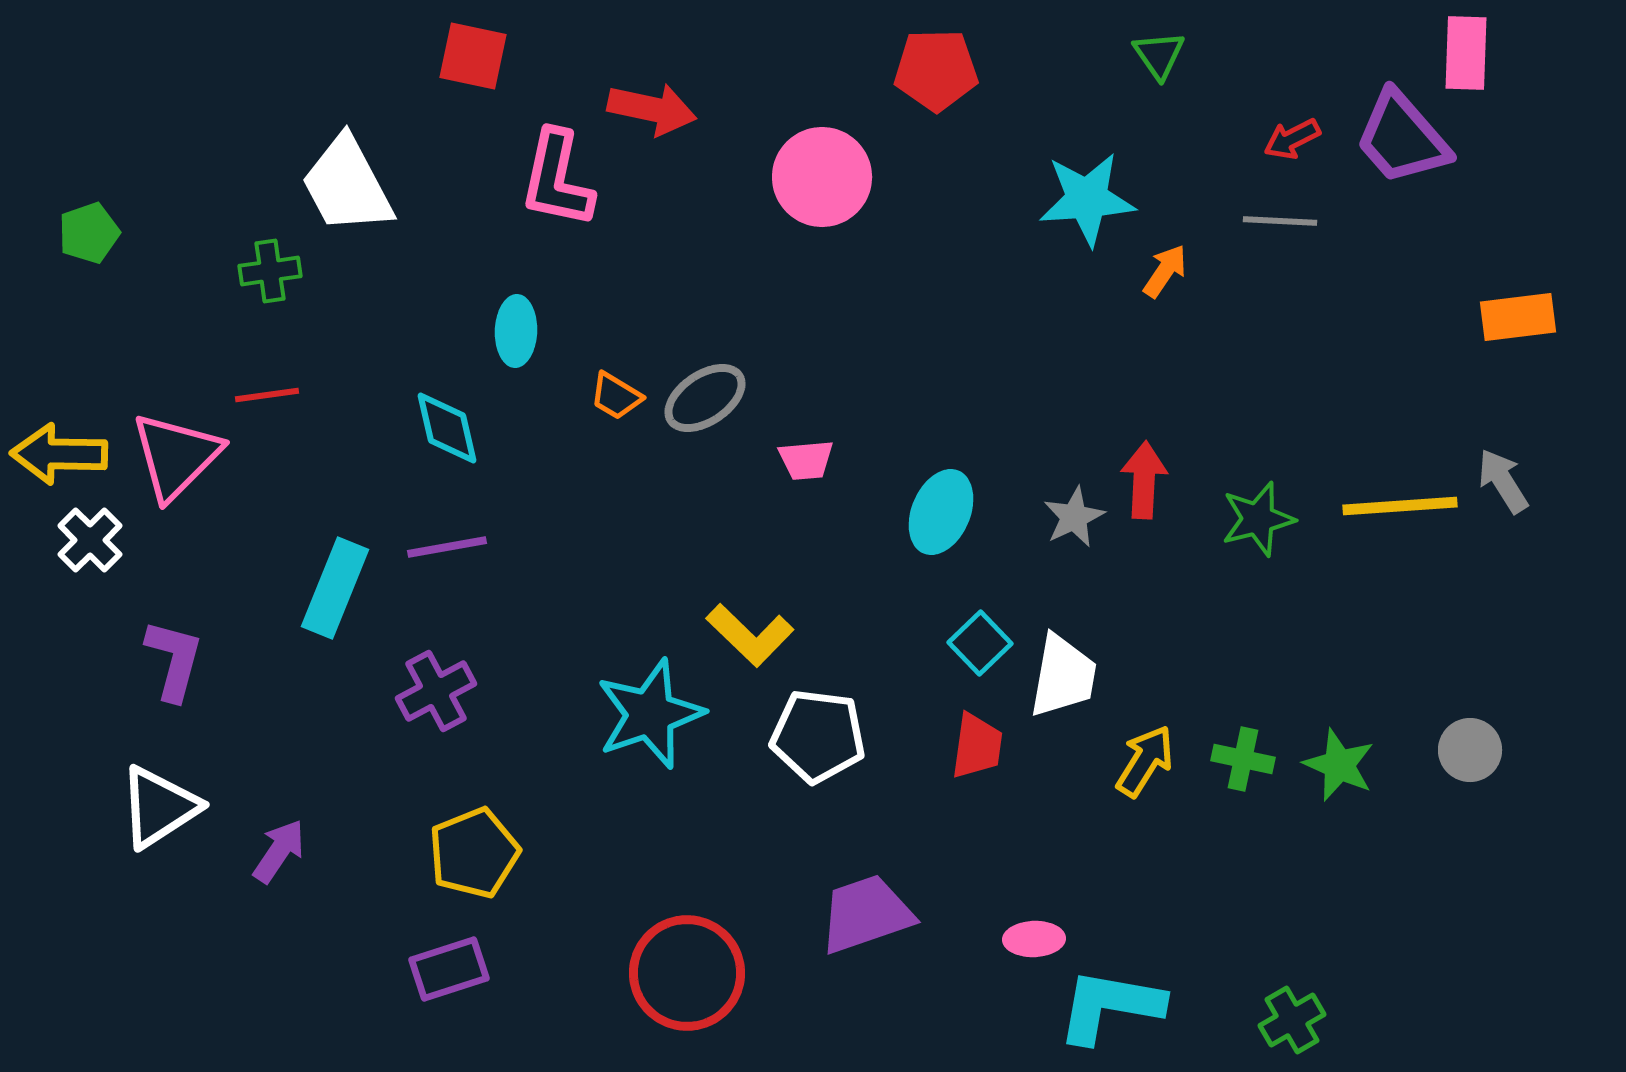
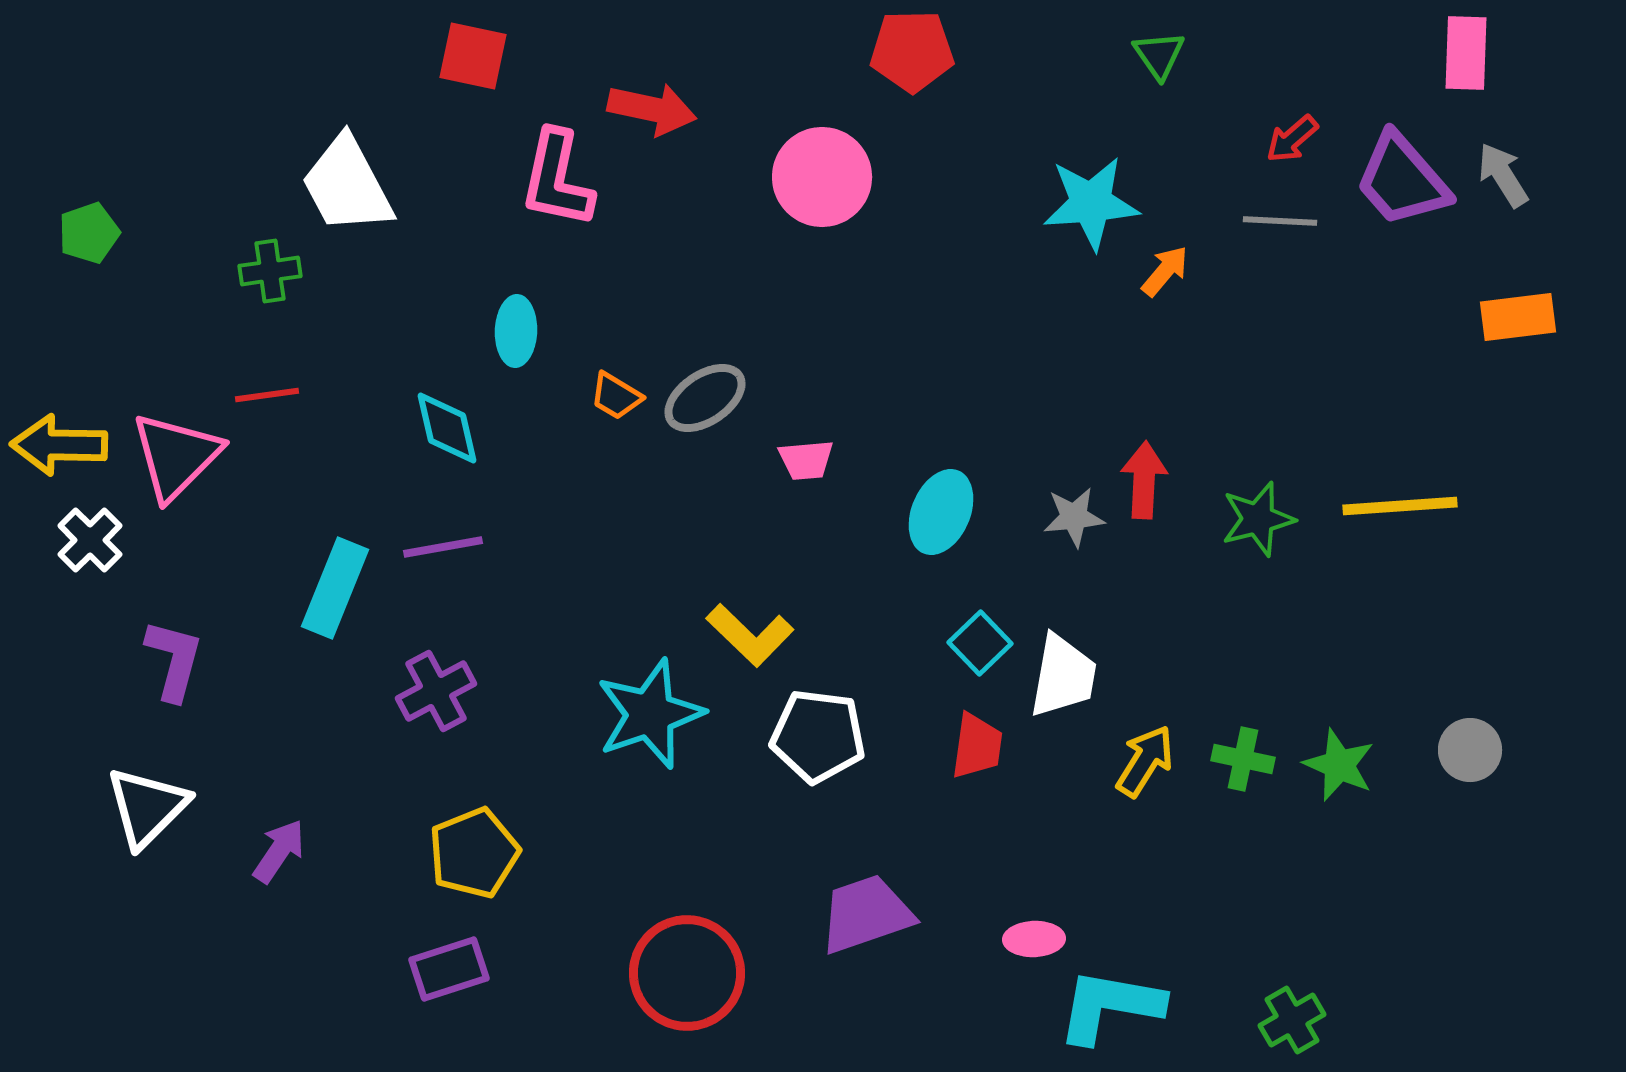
red pentagon at (936, 70): moved 24 px left, 19 px up
purple trapezoid at (1402, 138): moved 42 px down
red arrow at (1292, 139): rotated 14 degrees counterclockwise
cyan star at (1087, 199): moved 4 px right, 4 px down
orange arrow at (1165, 271): rotated 6 degrees clockwise
yellow arrow at (59, 454): moved 9 px up
gray arrow at (1503, 481): moved 306 px up
gray star at (1074, 517): rotated 20 degrees clockwise
purple line at (447, 547): moved 4 px left
white triangle at (159, 807): moved 12 px left; rotated 12 degrees counterclockwise
